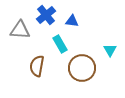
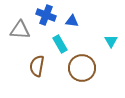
blue cross: rotated 30 degrees counterclockwise
cyan triangle: moved 1 px right, 9 px up
